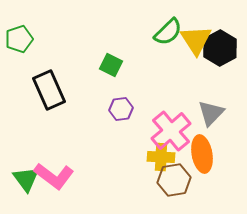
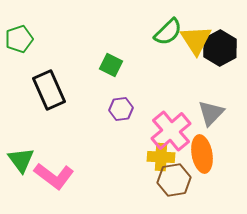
green triangle: moved 5 px left, 19 px up
